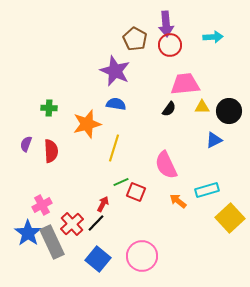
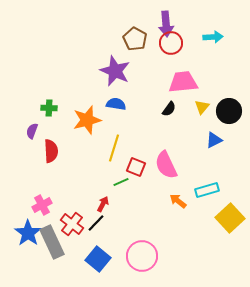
red circle: moved 1 px right, 2 px up
pink trapezoid: moved 2 px left, 2 px up
yellow triangle: rotated 49 degrees counterclockwise
orange star: moved 4 px up
purple semicircle: moved 6 px right, 13 px up
red square: moved 25 px up
red cross: rotated 10 degrees counterclockwise
